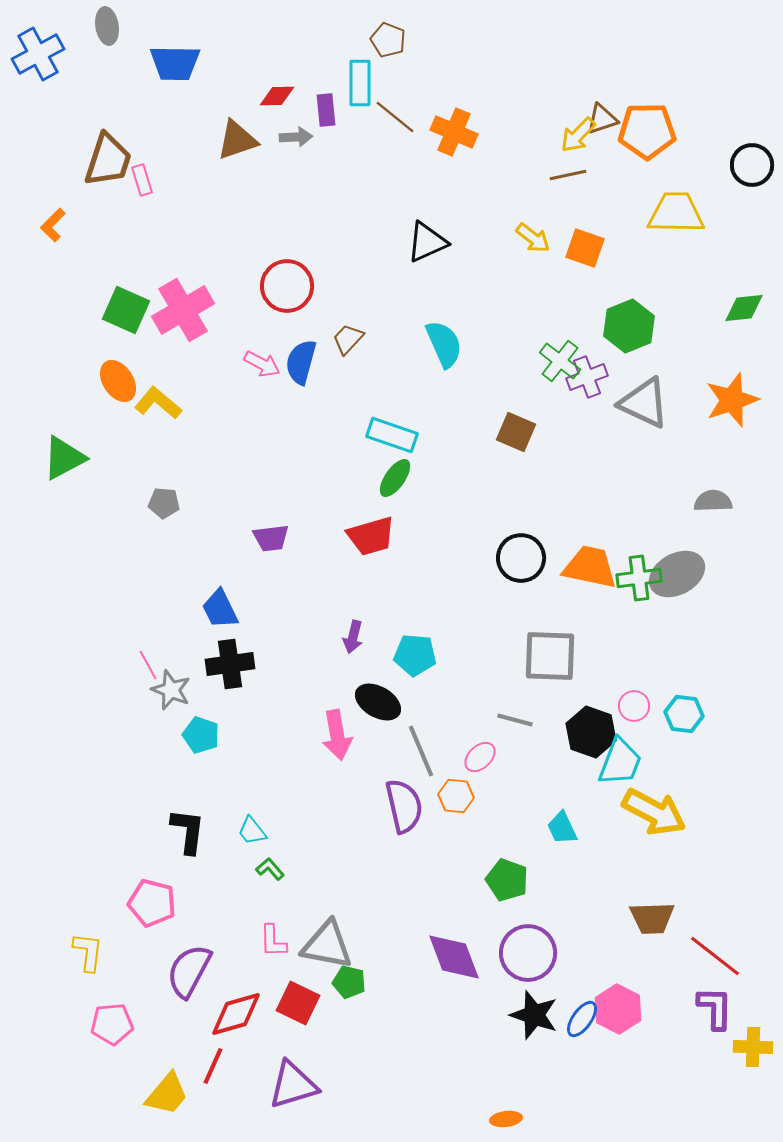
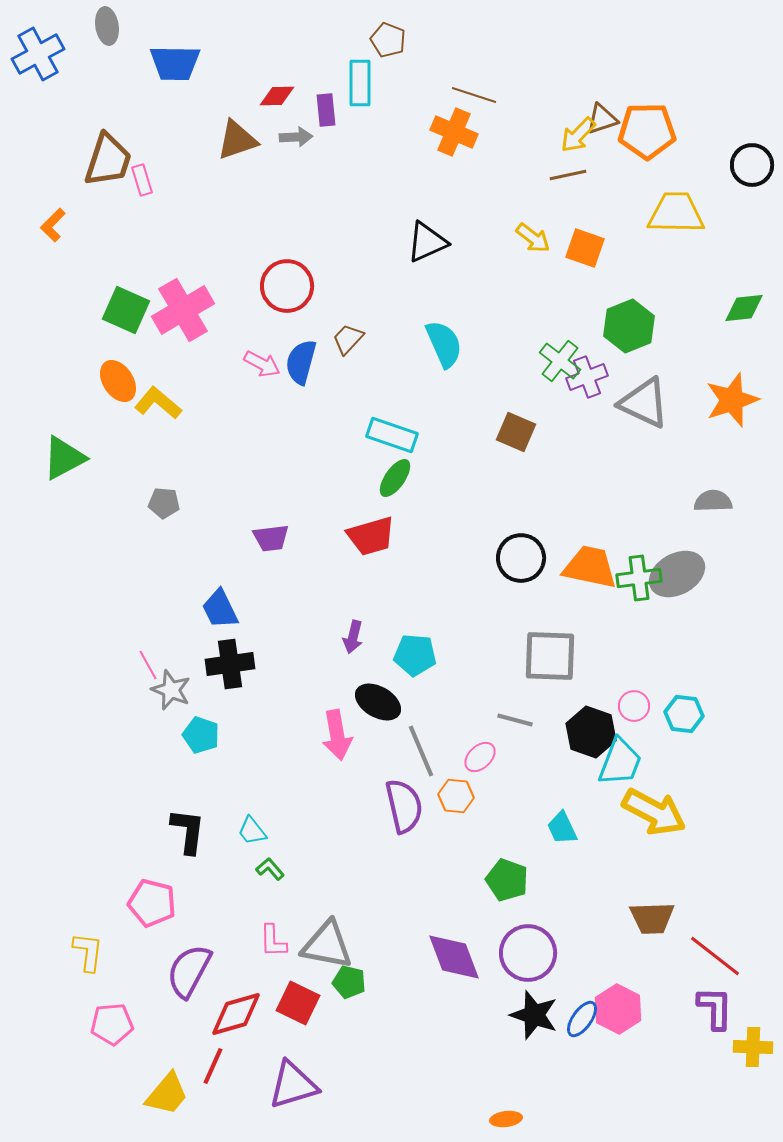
brown line at (395, 117): moved 79 px right, 22 px up; rotated 21 degrees counterclockwise
